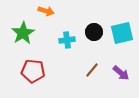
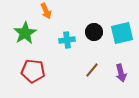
orange arrow: rotated 49 degrees clockwise
green star: moved 2 px right
purple arrow: rotated 36 degrees clockwise
